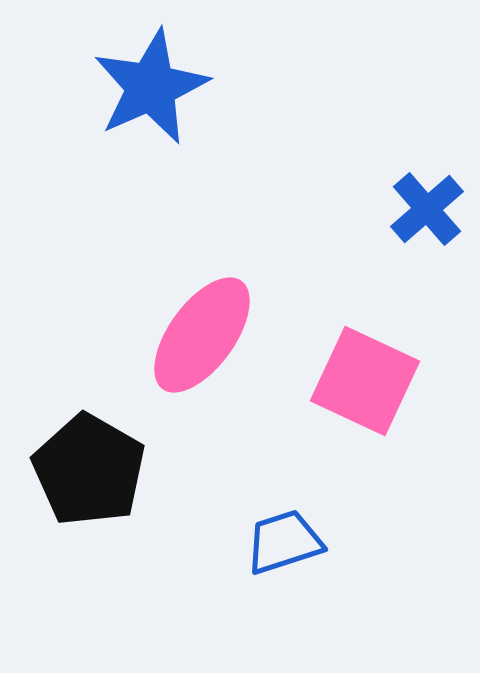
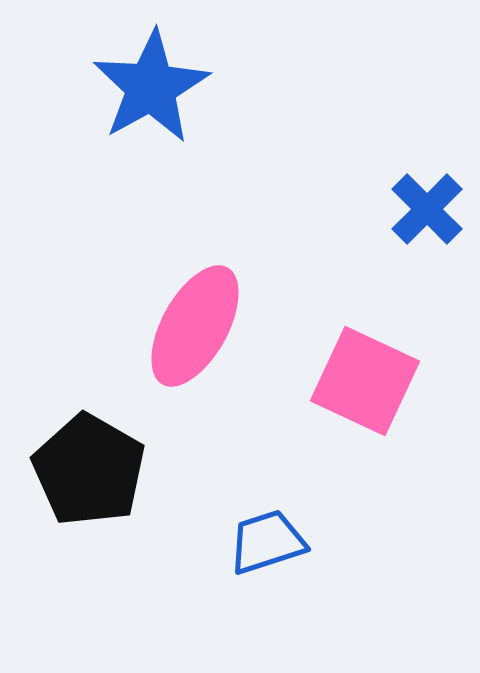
blue star: rotated 5 degrees counterclockwise
blue cross: rotated 4 degrees counterclockwise
pink ellipse: moved 7 px left, 9 px up; rotated 7 degrees counterclockwise
blue trapezoid: moved 17 px left
